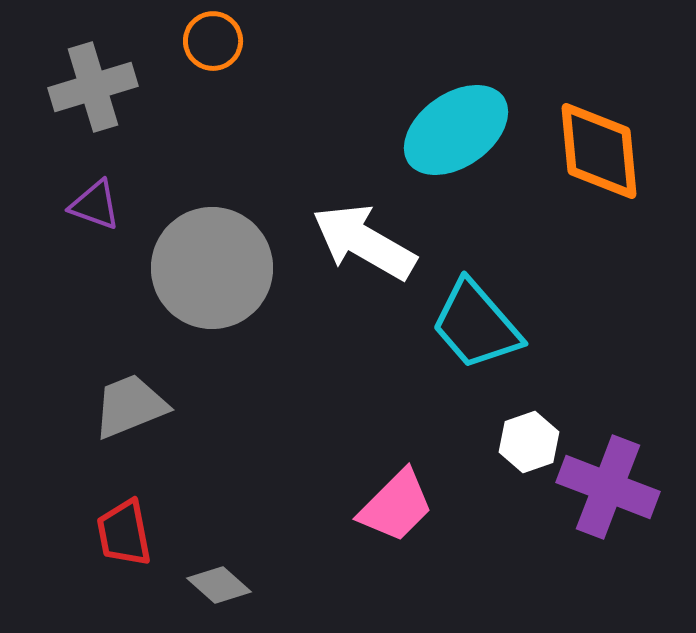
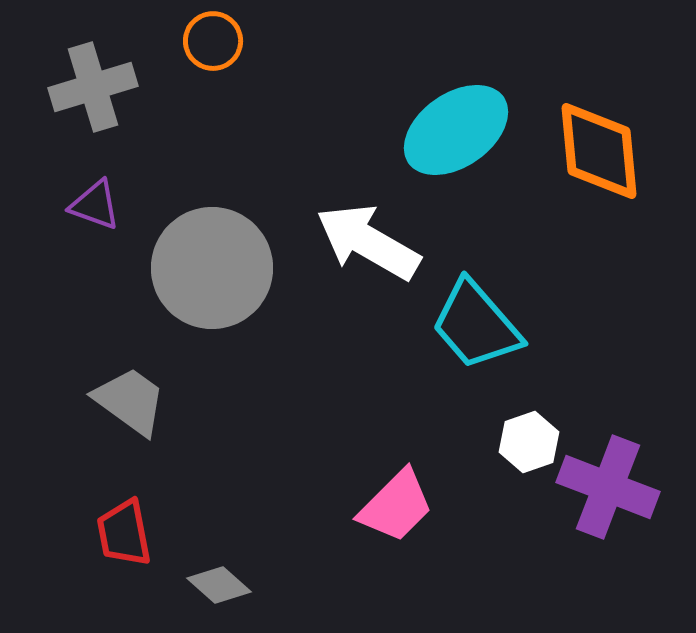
white arrow: moved 4 px right
gray trapezoid: moved 5 px up; rotated 58 degrees clockwise
